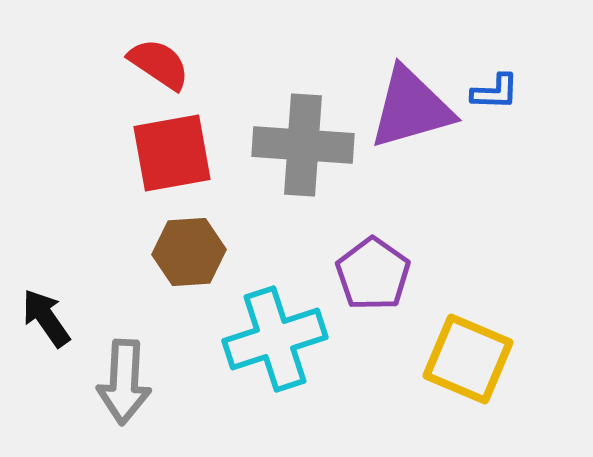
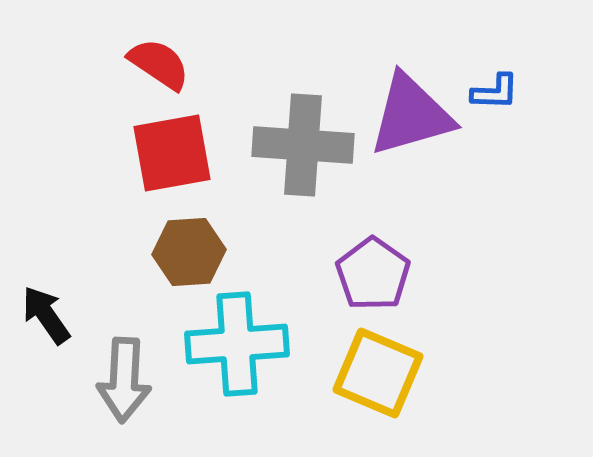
purple triangle: moved 7 px down
black arrow: moved 3 px up
cyan cross: moved 38 px left, 5 px down; rotated 14 degrees clockwise
yellow square: moved 90 px left, 14 px down
gray arrow: moved 2 px up
